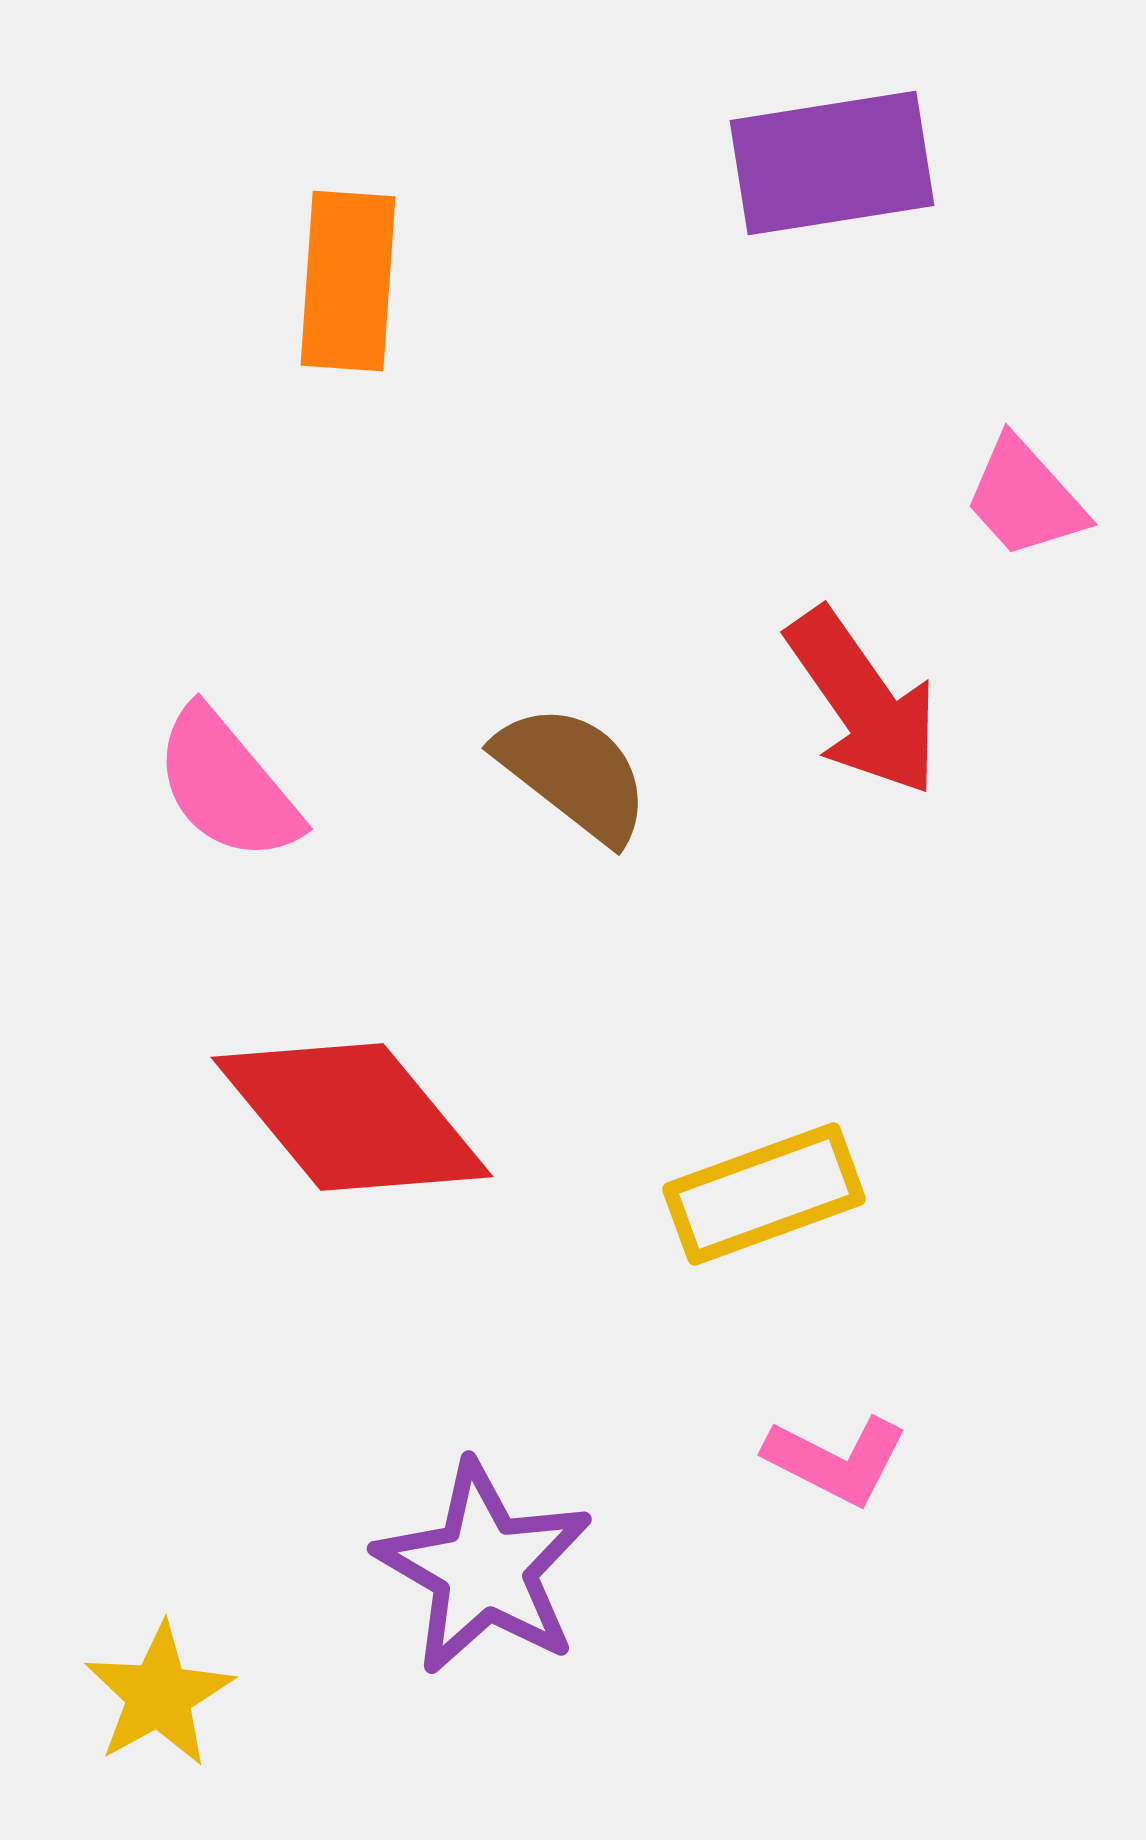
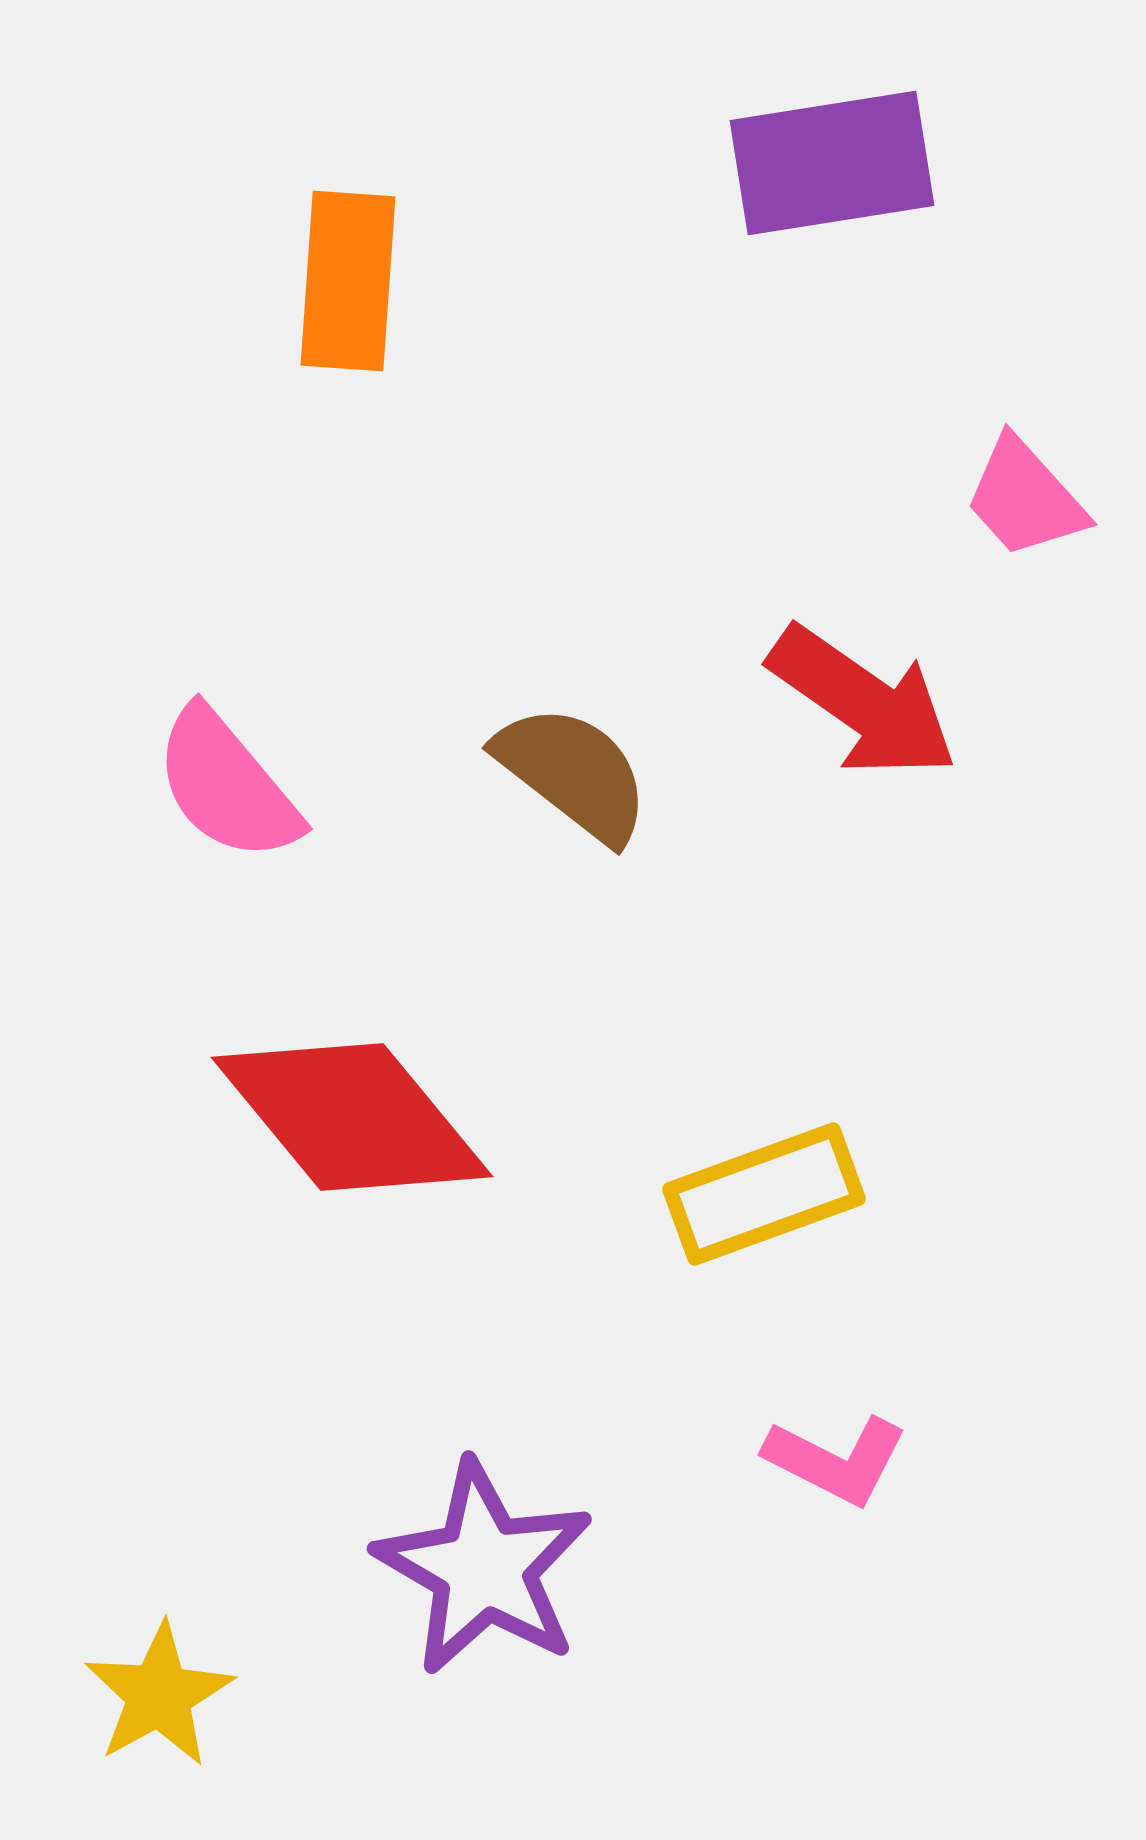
red arrow: rotated 20 degrees counterclockwise
